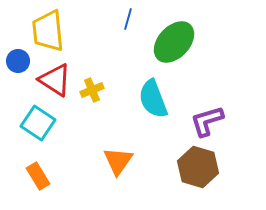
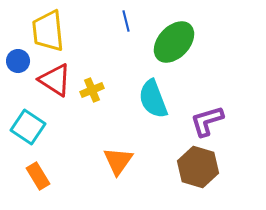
blue line: moved 2 px left, 2 px down; rotated 30 degrees counterclockwise
cyan square: moved 10 px left, 4 px down
